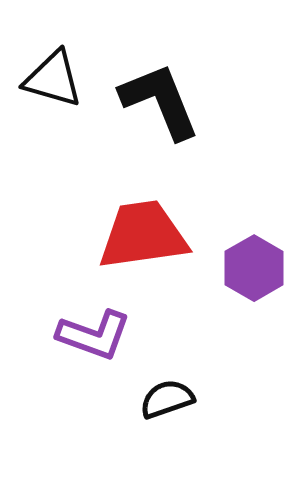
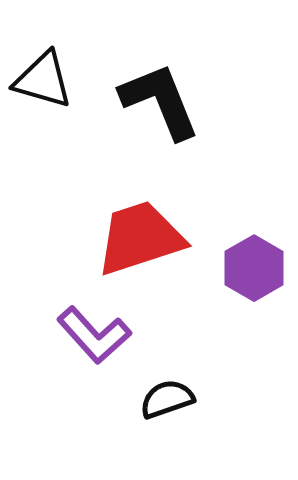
black triangle: moved 10 px left, 1 px down
red trapezoid: moved 3 px left, 3 px down; rotated 10 degrees counterclockwise
purple L-shape: rotated 28 degrees clockwise
